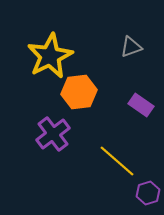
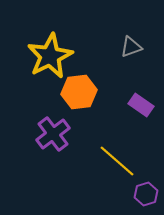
purple hexagon: moved 2 px left, 1 px down
